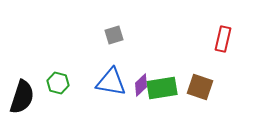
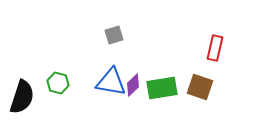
red rectangle: moved 8 px left, 9 px down
purple diamond: moved 8 px left
